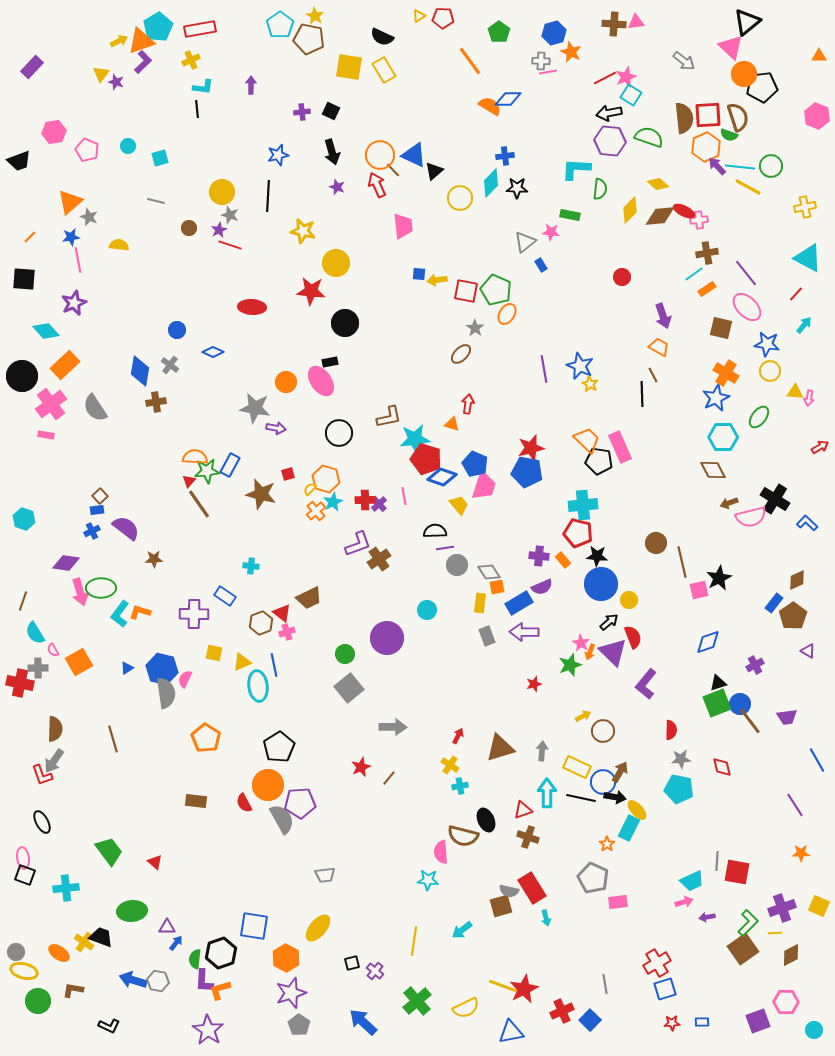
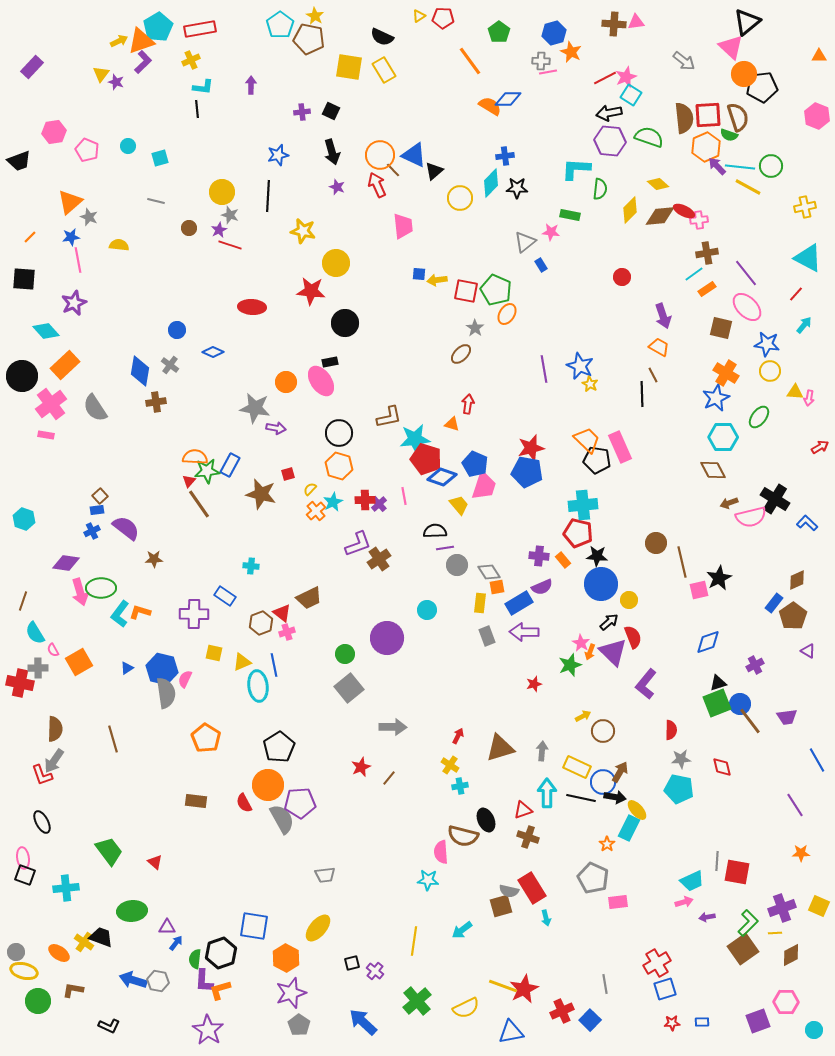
black pentagon at (599, 461): moved 2 px left, 1 px up
orange hexagon at (326, 479): moved 13 px right, 13 px up
